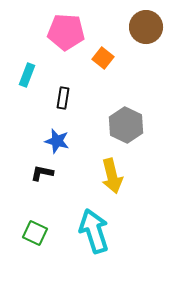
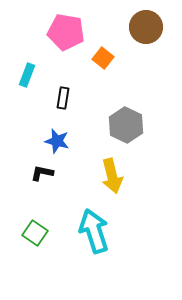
pink pentagon: rotated 6 degrees clockwise
green square: rotated 10 degrees clockwise
